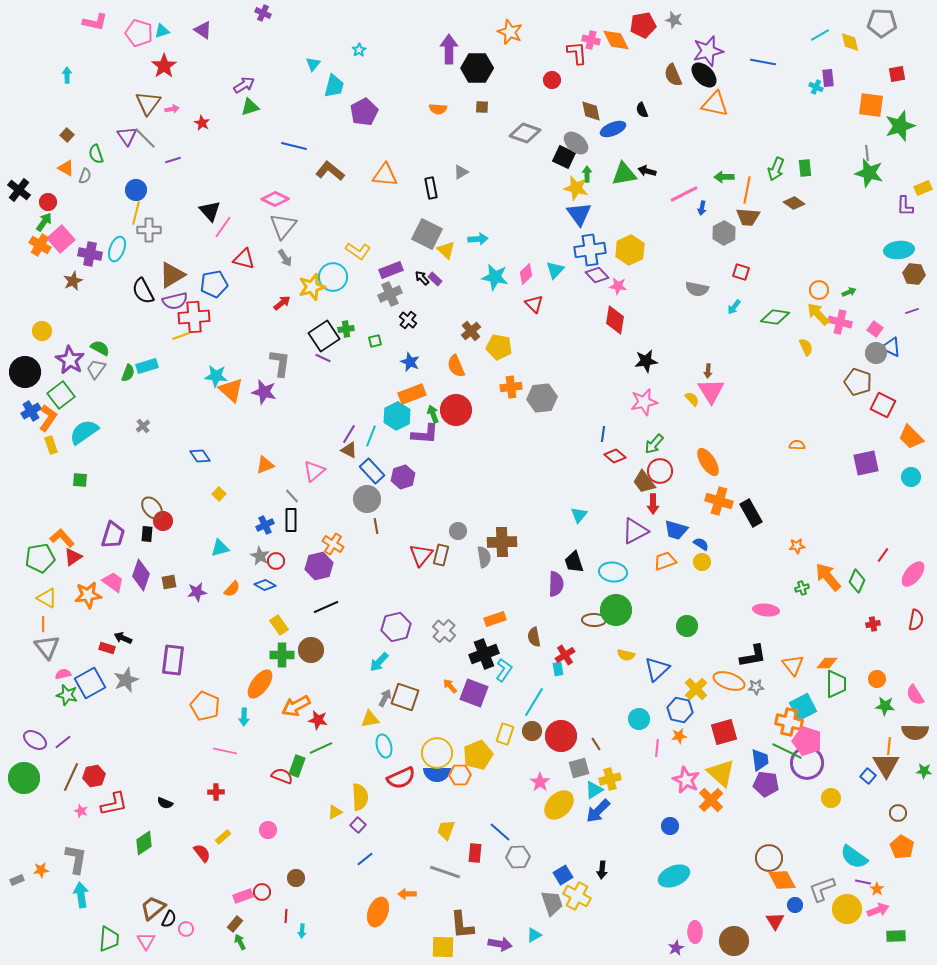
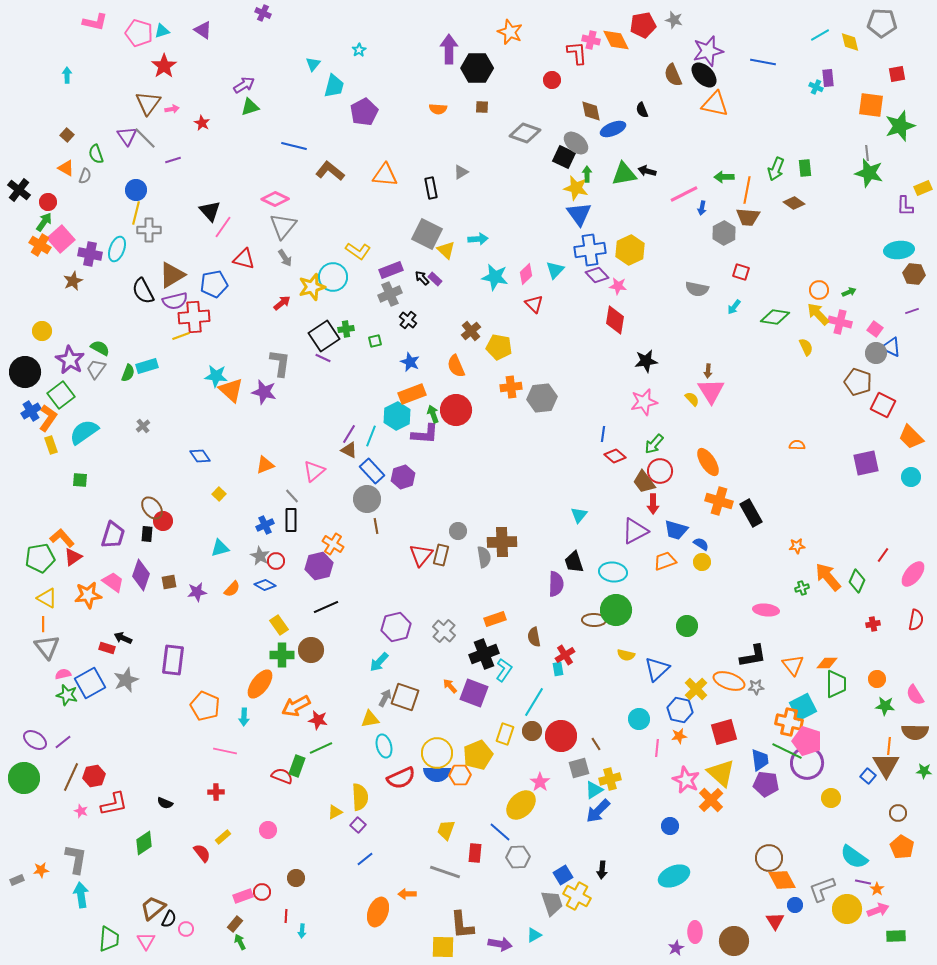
yellow ellipse at (559, 805): moved 38 px left
